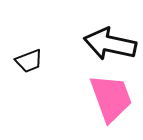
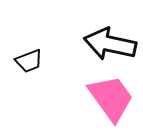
pink trapezoid: rotated 16 degrees counterclockwise
